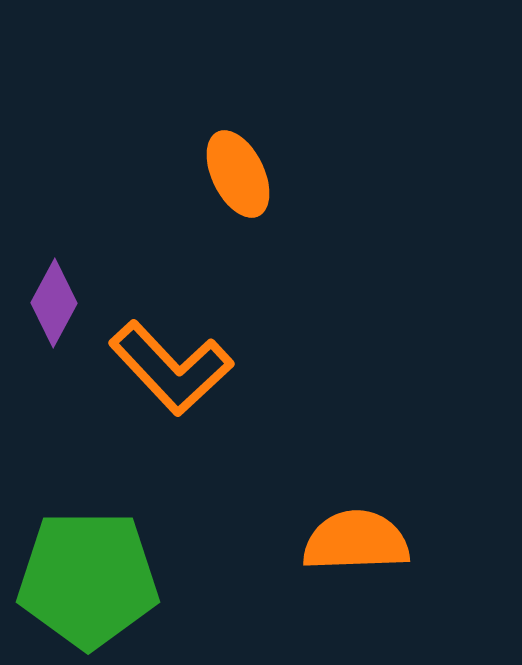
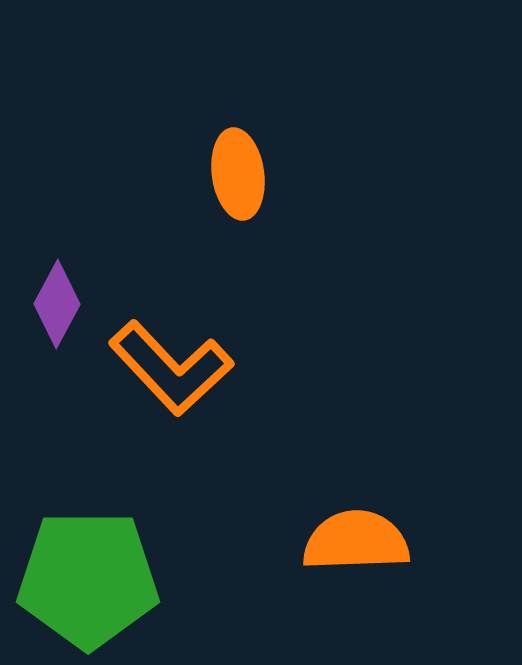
orange ellipse: rotated 18 degrees clockwise
purple diamond: moved 3 px right, 1 px down
